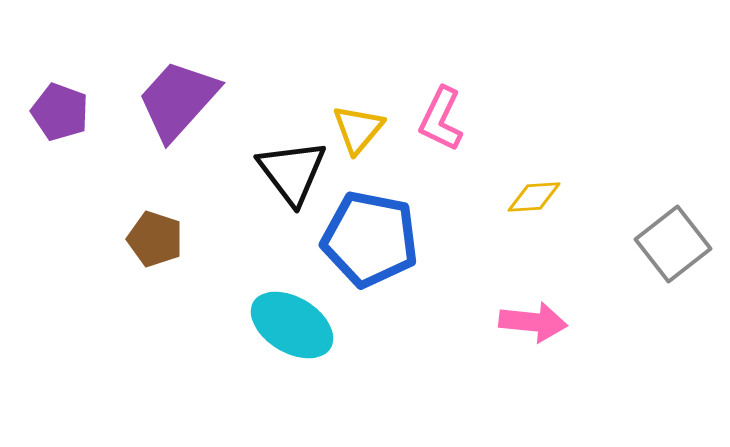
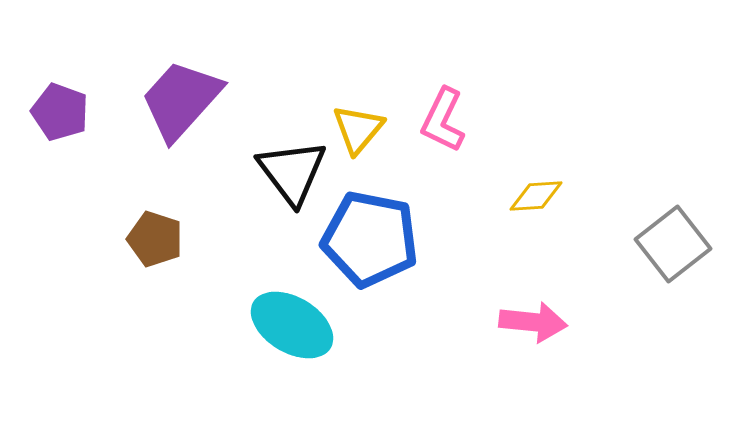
purple trapezoid: moved 3 px right
pink L-shape: moved 2 px right, 1 px down
yellow diamond: moved 2 px right, 1 px up
